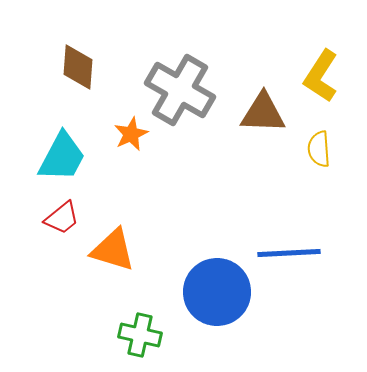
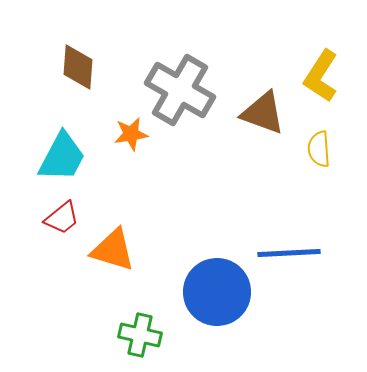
brown triangle: rotated 18 degrees clockwise
orange star: rotated 16 degrees clockwise
